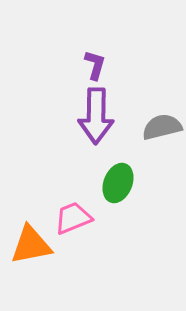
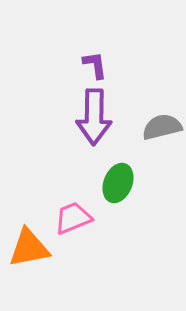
purple L-shape: rotated 24 degrees counterclockwise
purple arrow: moved 2 px left, 1 px down
orange triangle: moved 2 px left, 3 px down
